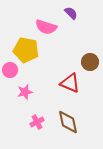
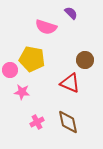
yellow pentagon: moved 6 px right, 9 px down
brown circle: moved 5 px left, 2 px up
pink star: moved 3 px left; rotated 21 degrees clockwise
